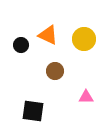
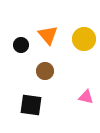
orange triangle: rotated 25 degrees clockwise
brown circle: moved 10 px left
pink triangle: rotated 14 degrees clockwise
black square: moved 2 px left, 6 px up
